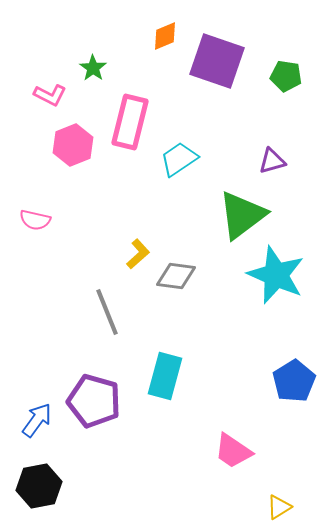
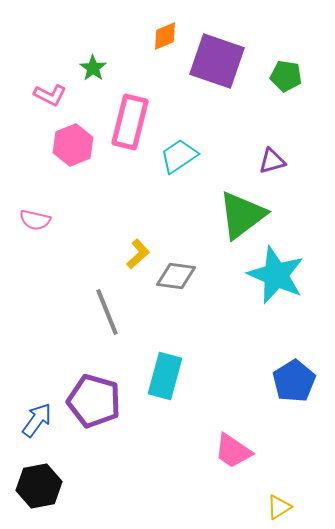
cyan trapezoid: moved 3 px up
